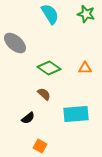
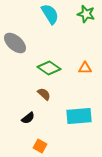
cyan rectangle: moved 3 px right, 2 px down
